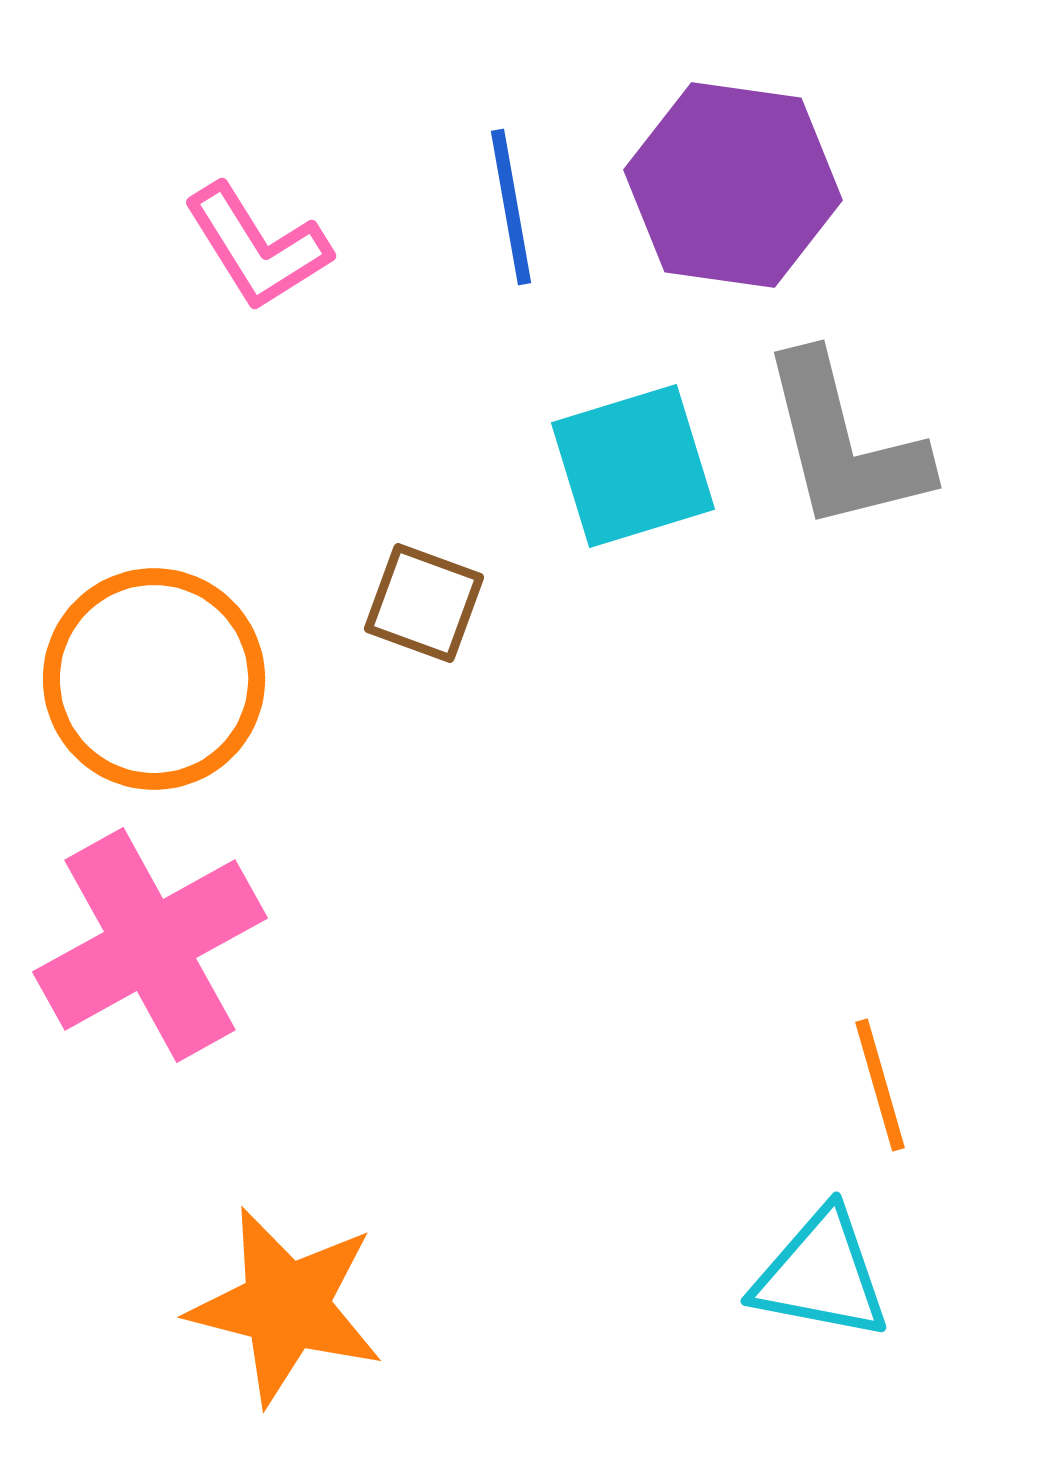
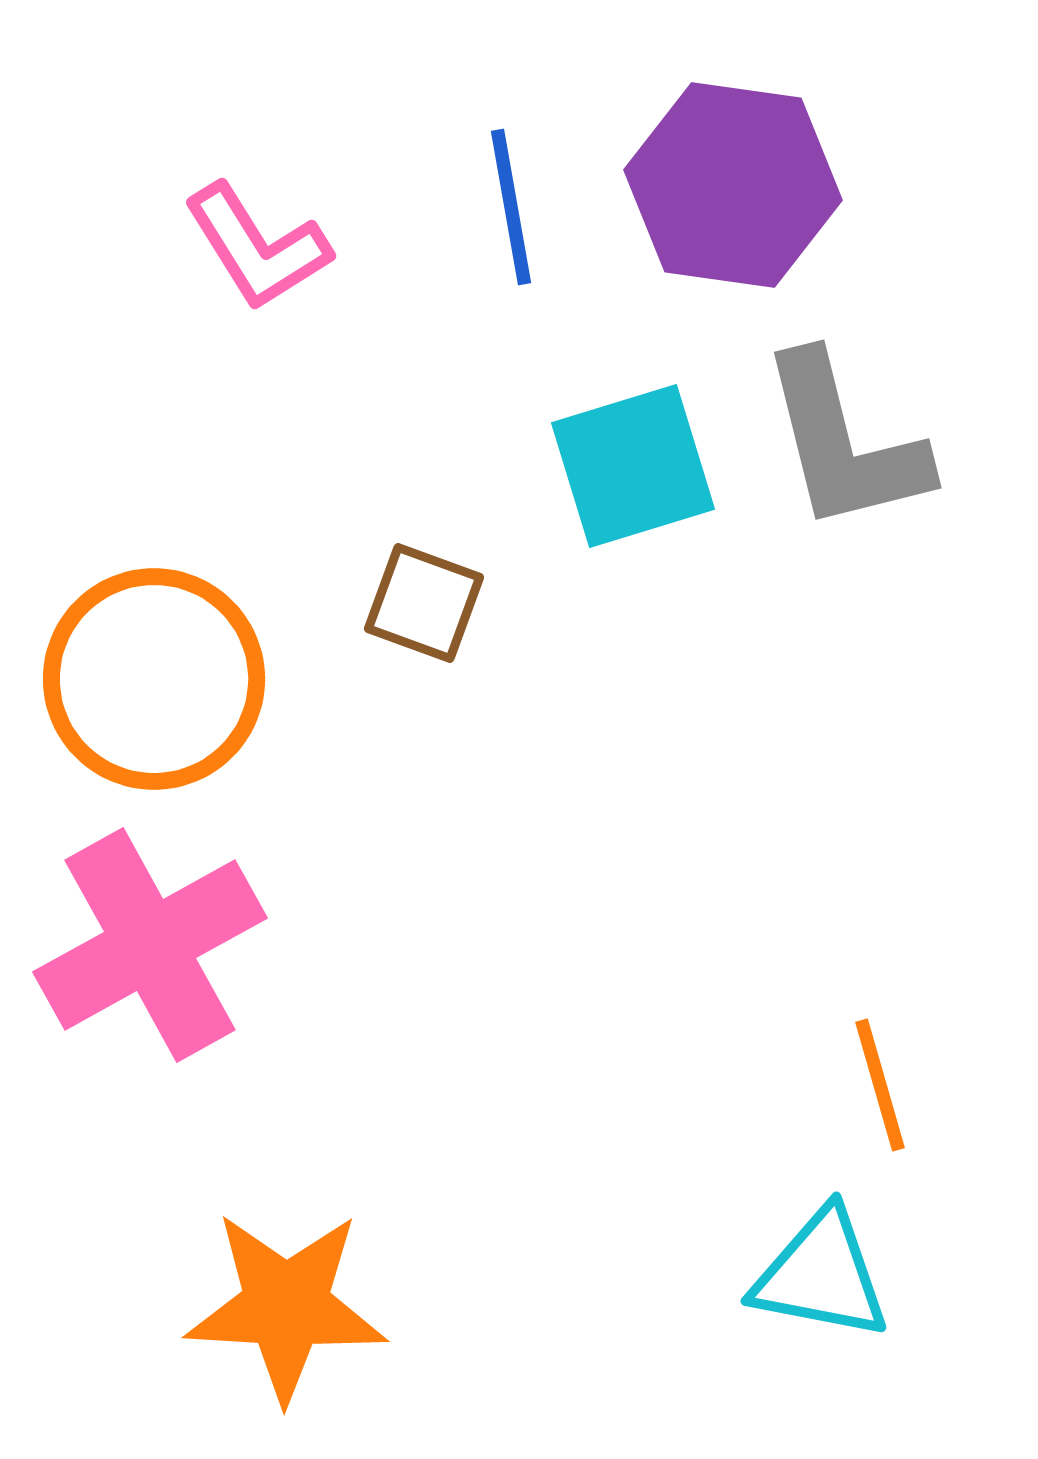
orange star: rotated 11 degrees counterclockwise
